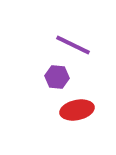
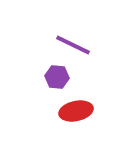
red ellipse: moved 1 px left, 1 px down
